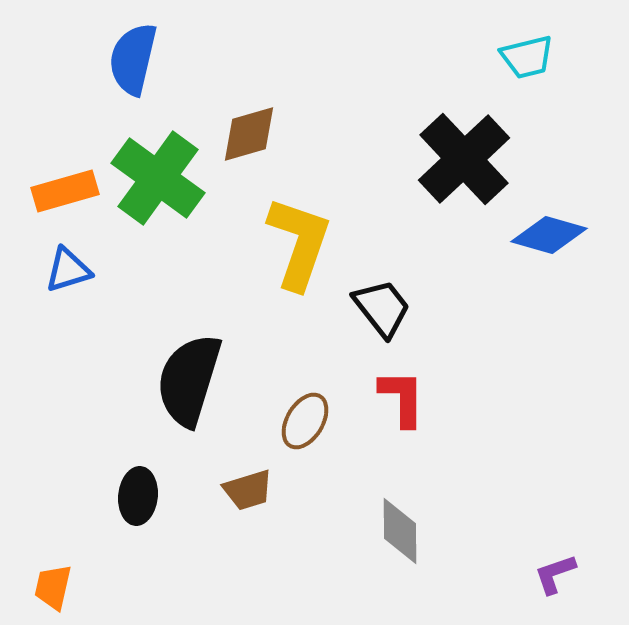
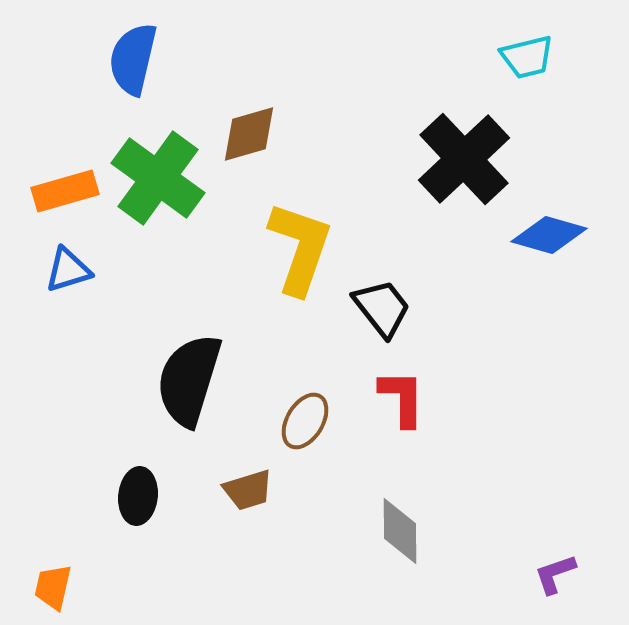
yellow L-shape: moved 1 px right, 5 px down
